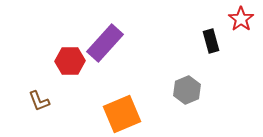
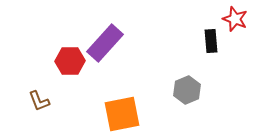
red star: moved 6 px left; rotated 15 degrees counterclockwise
black rectangle: rotated 10 degrees clockwise
orange square: rotated 12 degrees clockwise
